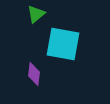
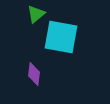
cyan square: moved 2 px left, 7 px up
